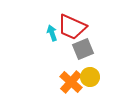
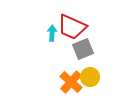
cyan arrow: rotated 21 degrees clockwise
